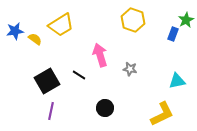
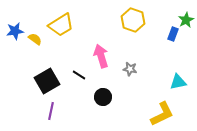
pink arrow: moved 1 px right, 1 px down
cyan triangle: moved 1 px right, 1 px down
black circle: moved 2 px left, 11 px up
